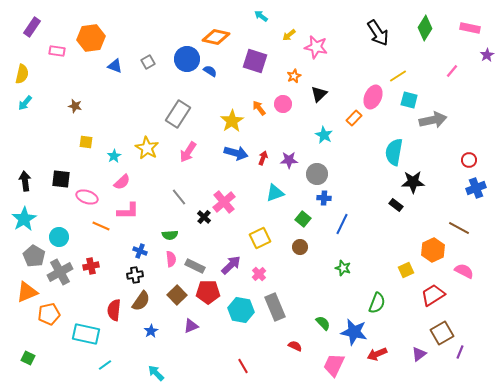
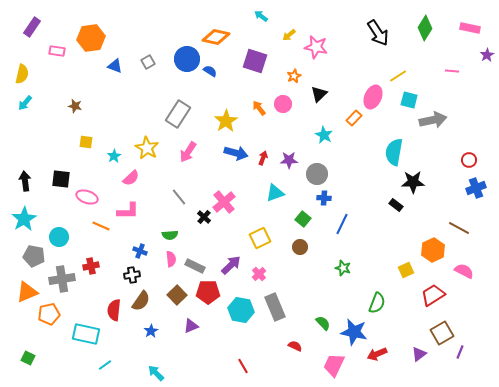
pink line at (452, 71): rotated 56 degrees clockwise
yellow star at (232, 121): moved 6 px left
pink semicircle at (122, 182): moved 9 px right, 4 px up
gray pentagon at (34, 256): rotated 20 degrees counterclockwise
gray cross at (60, 272): moved 2 px right, 7 px down; rotated 20 degrees clockwise
black cross at (135, 275): moved 3 px left
